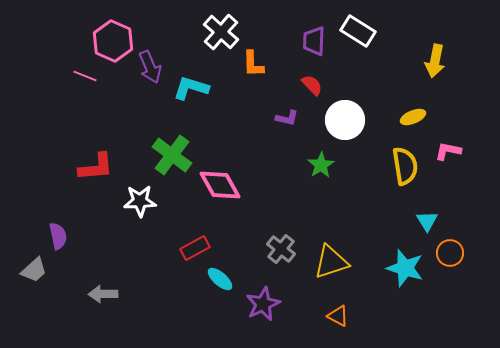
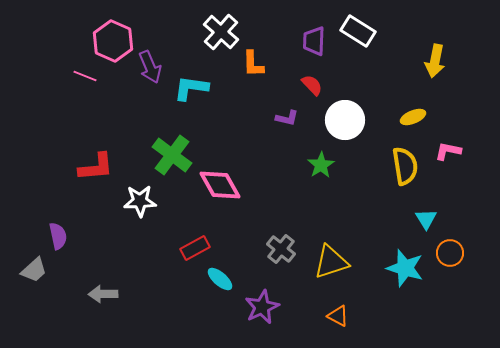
cyan L-shape: rotated 9 degrees counterclockwise
cyan triangle: moved 1 px left, 2 px up
purple star: moved 1 px left, 3 px down
